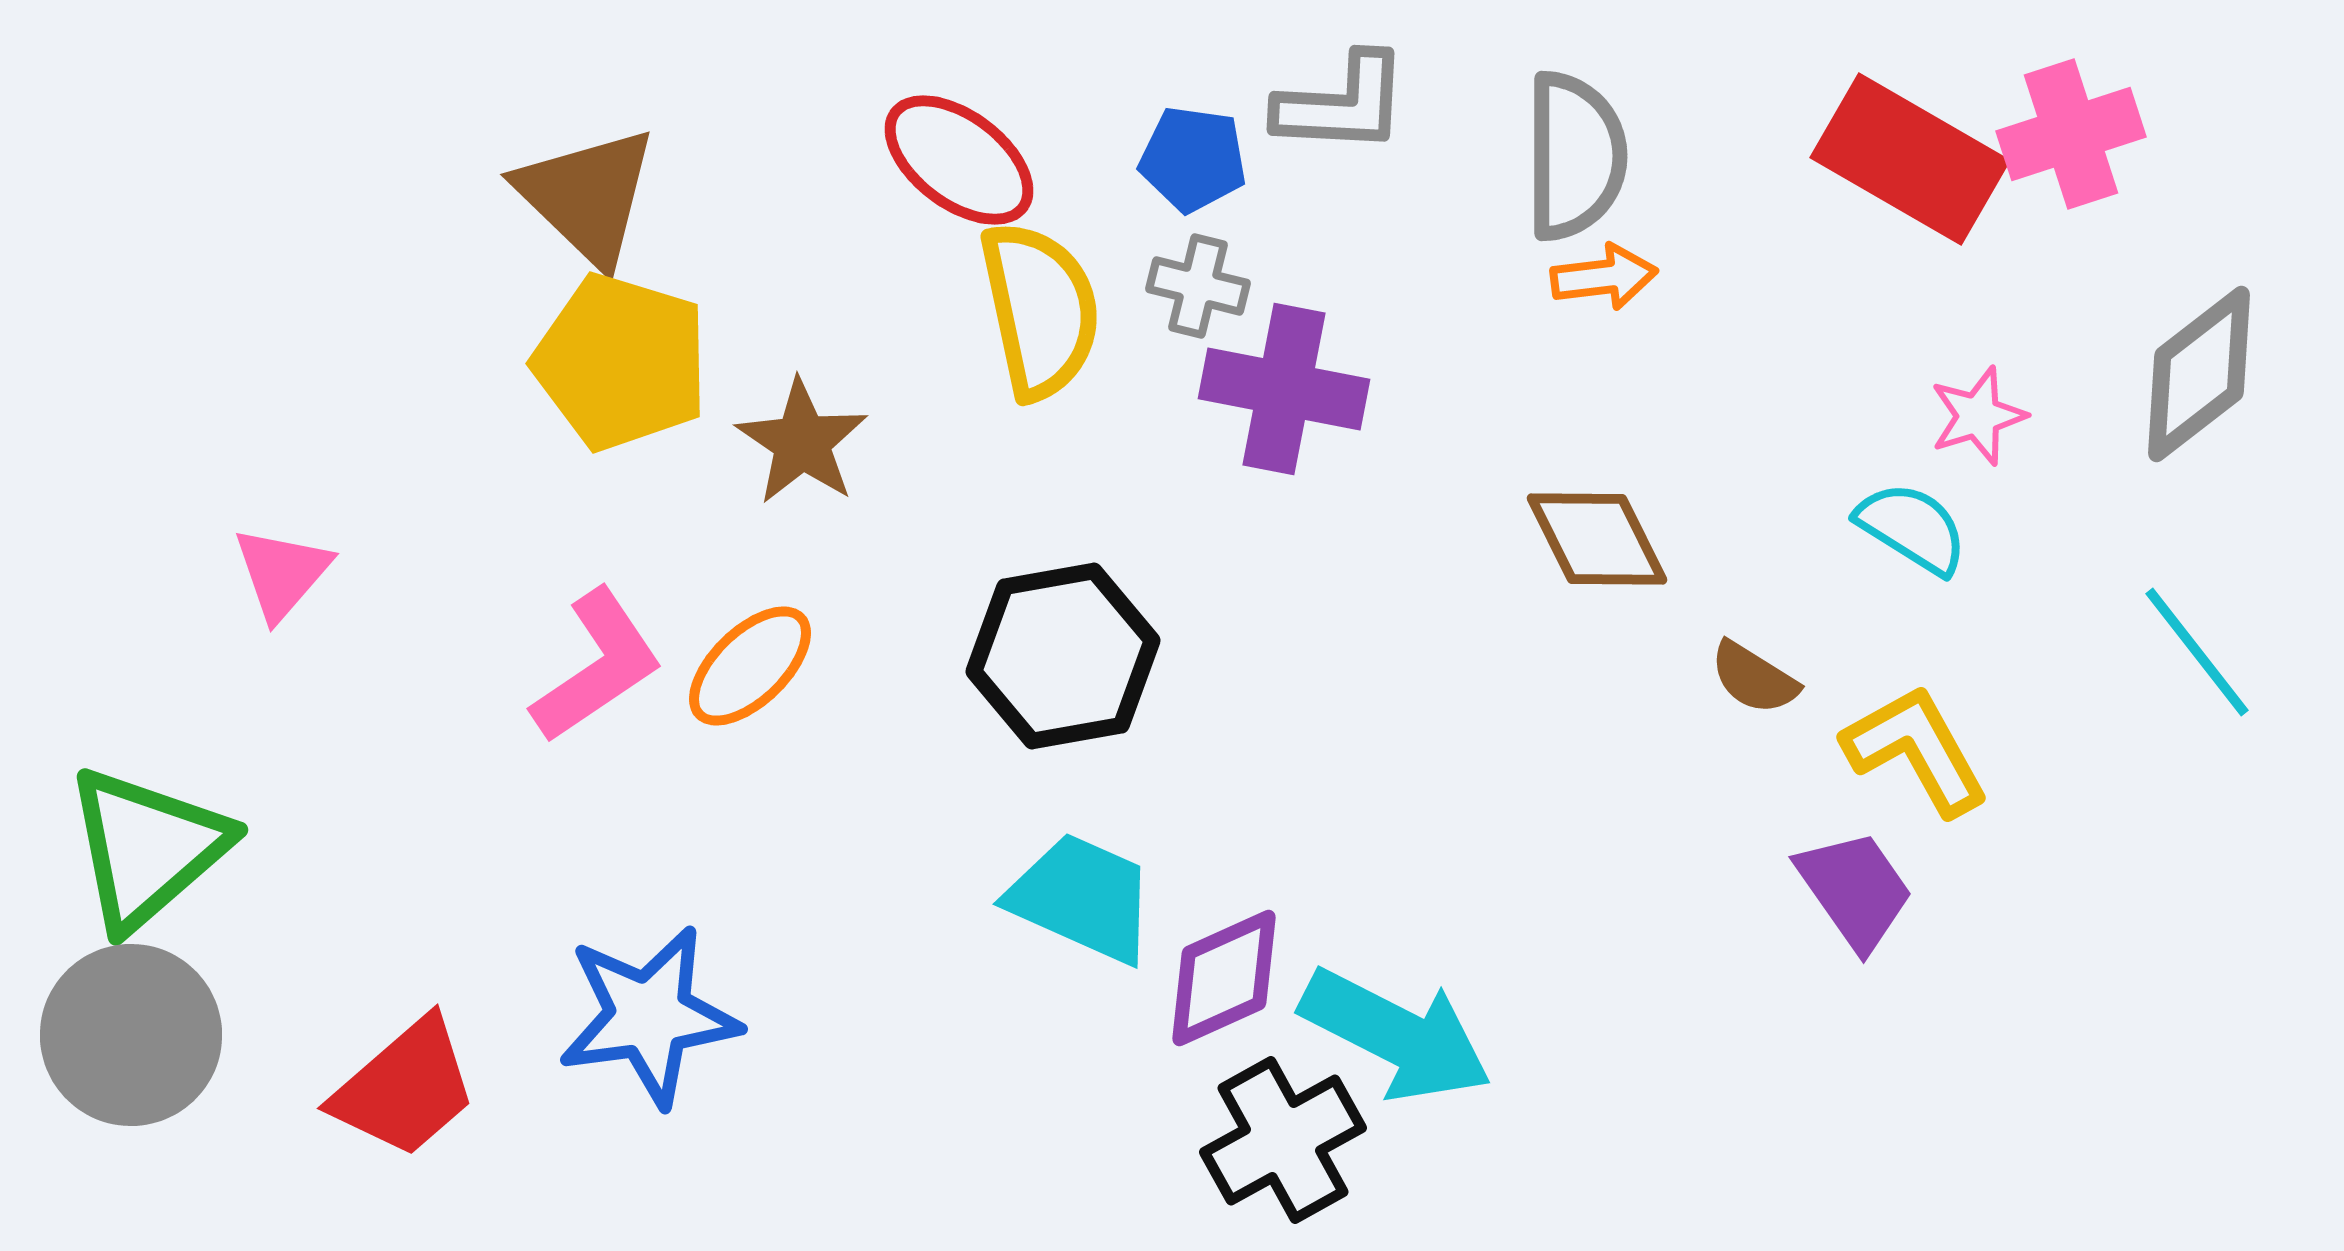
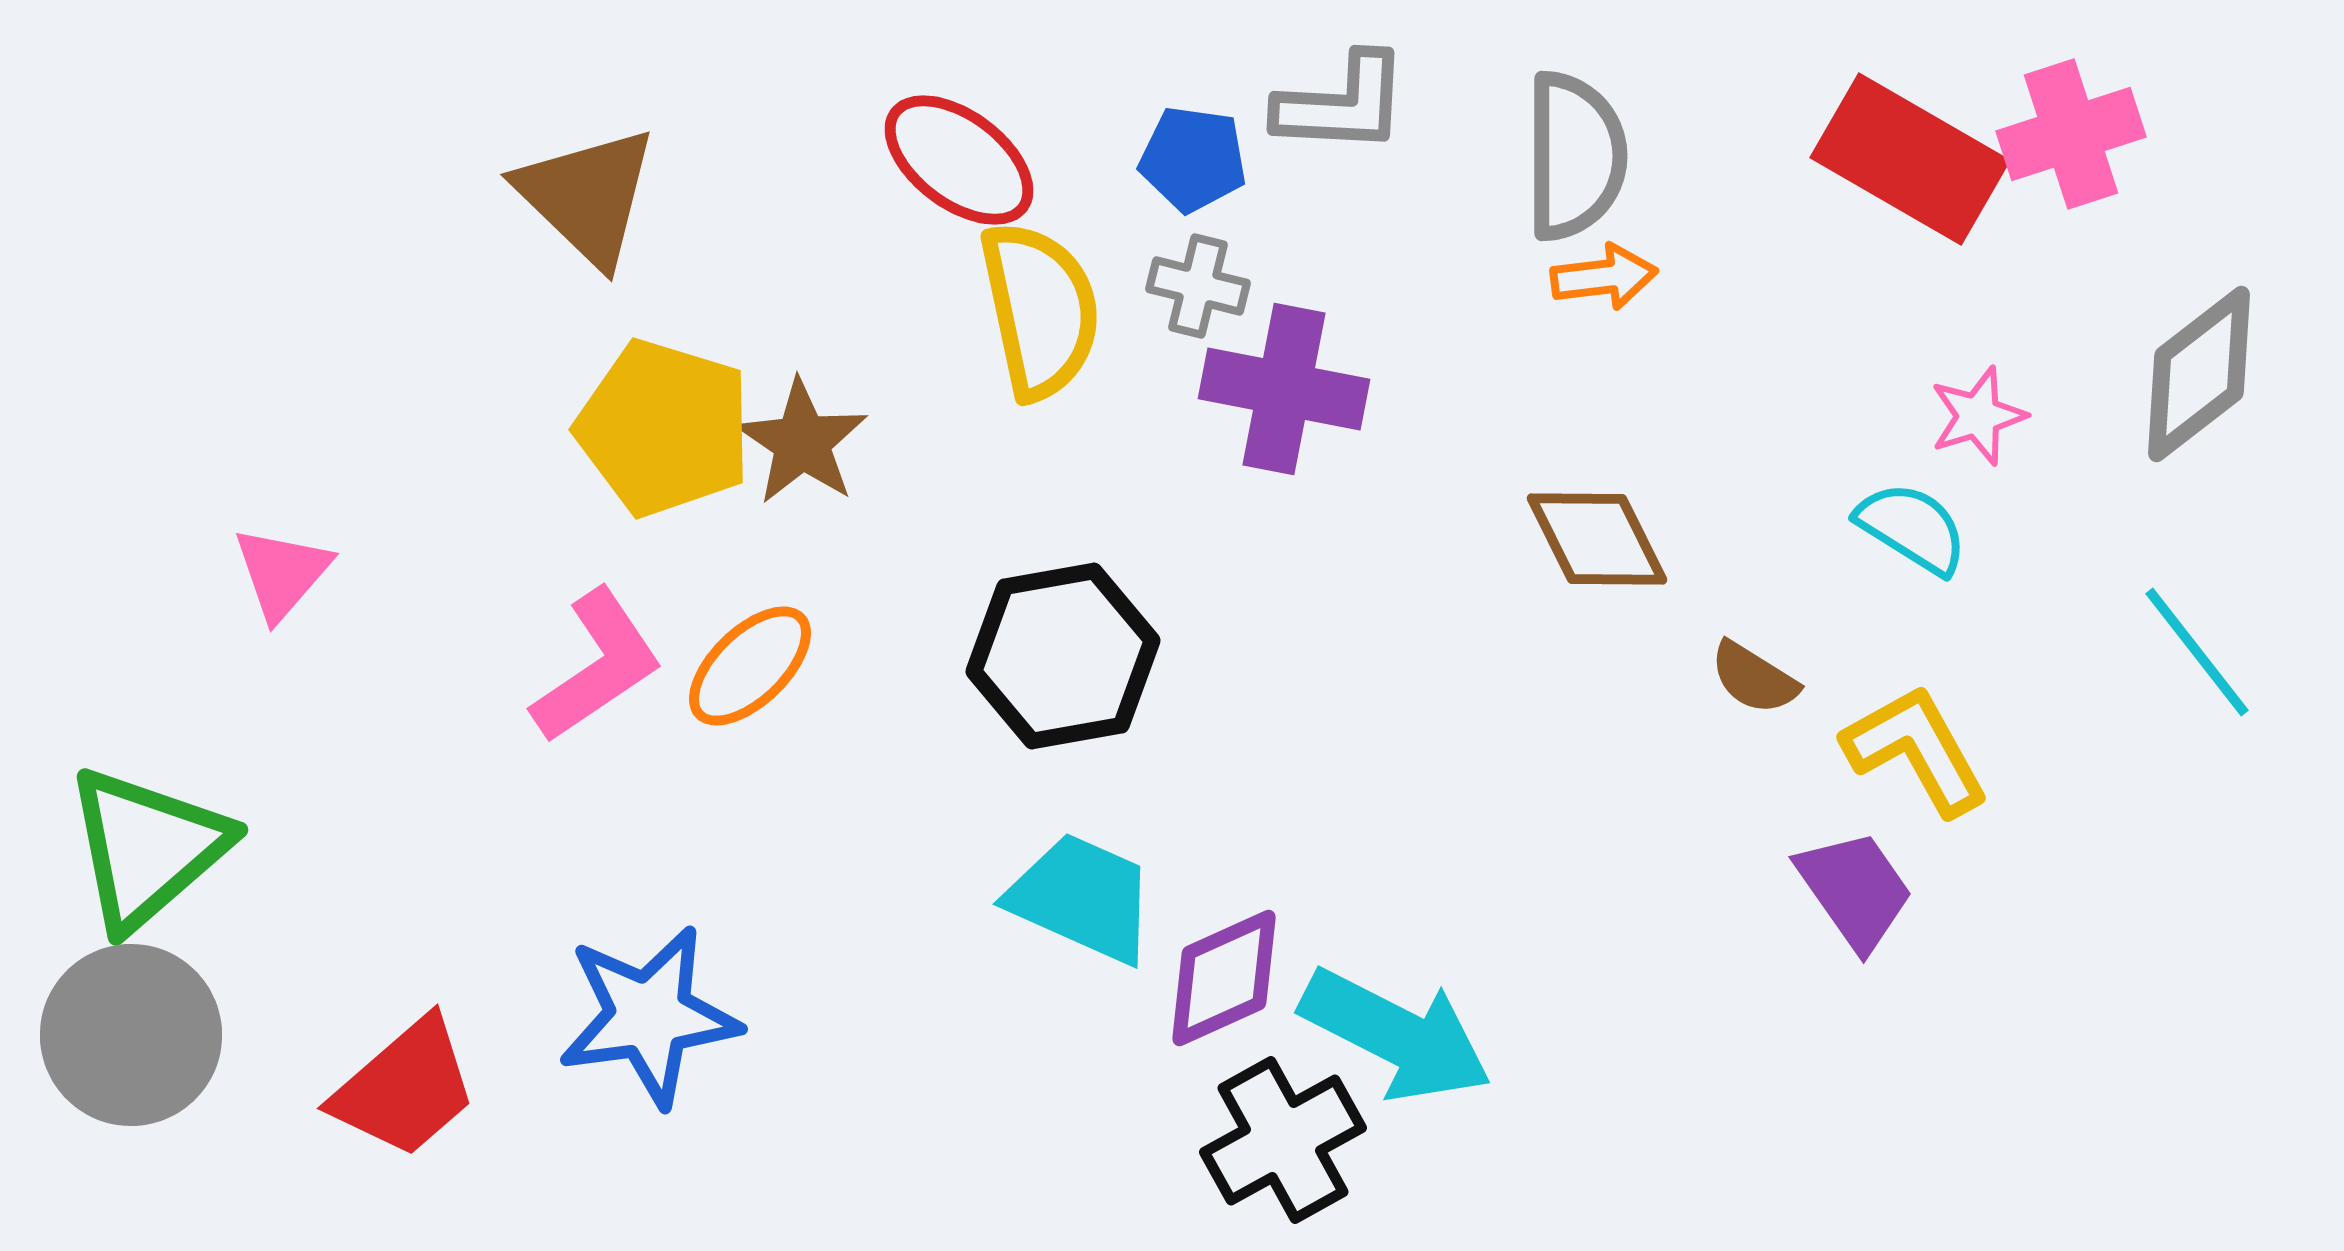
yellow pentagon: moved 43 px right, 66 px down
